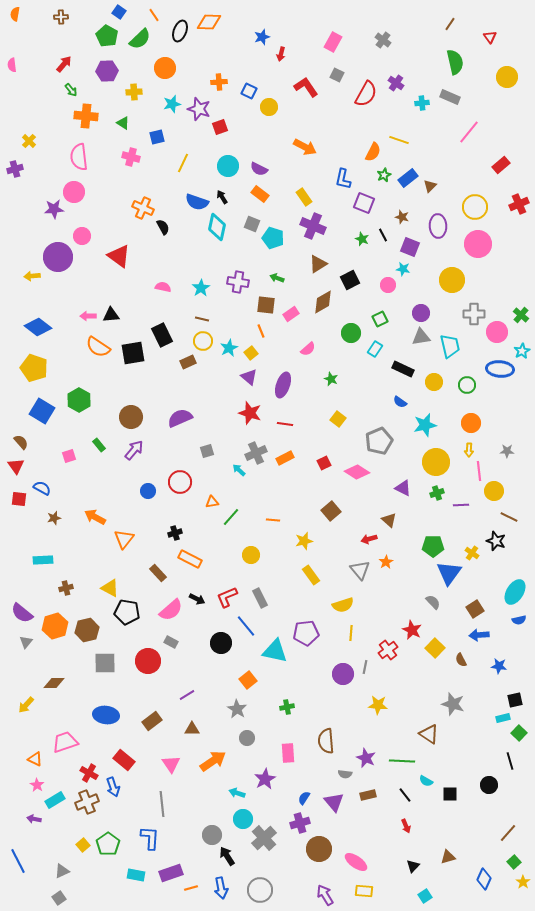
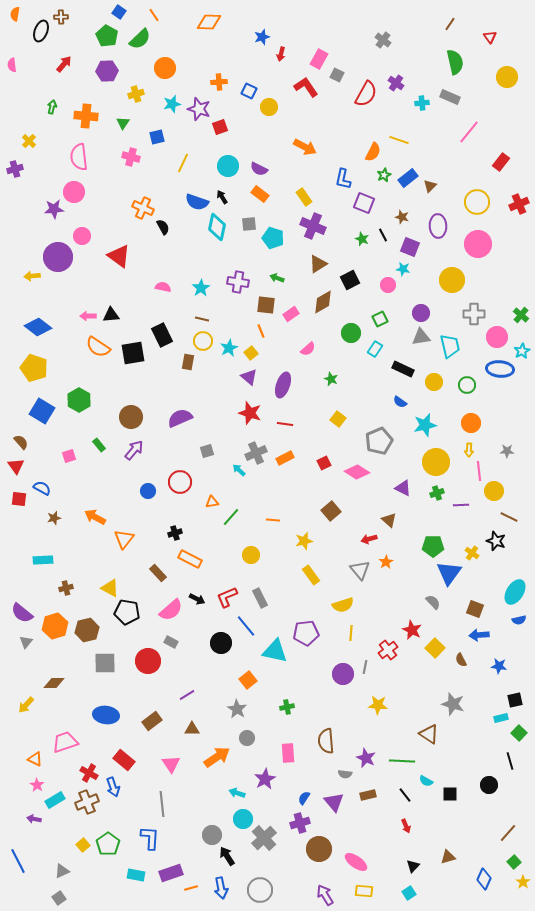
black ellipse at (180, 31): moved 139 px left
pink rectangle at (333, 42): moved 14 px left, 17 px down
green arrow at (71, 90): moved 19 px left, 17 px down; rotated 128 degrees counterclockwise
yellow cross at (134, 92): moved 2 px right, 2 px down; rotated 14 degrees counterclockwise
green triangle at (123, 123): rotated 32 degrees clockwise
red rectangle at (501, 165): moved 3 px up; rotated 12 degrees counterclockwise
yellow circle at (475, 207): moved 2 px right, 5 px up
gray square at (252, 224): moved 3 px left; rotated 28 degrees counterclockwise
pink circle at (497, 332): moved 5 px down
brown rectangle at (188, 362): rotated 56 degrees counterclockwise
brown square at (475, 609): rotated 36 degrees counterclockwise
cyan rectangle at (503, 718): moved 2 px left
orange arrow at (213, 761): moved 4 px right, 4 px up
cyan square at (425, 896): moved 16 px left, 3 px up
